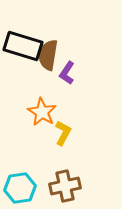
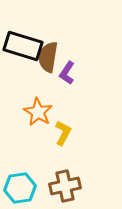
brown semicircle: moved 2 px down
orange star: moved 4 px left
